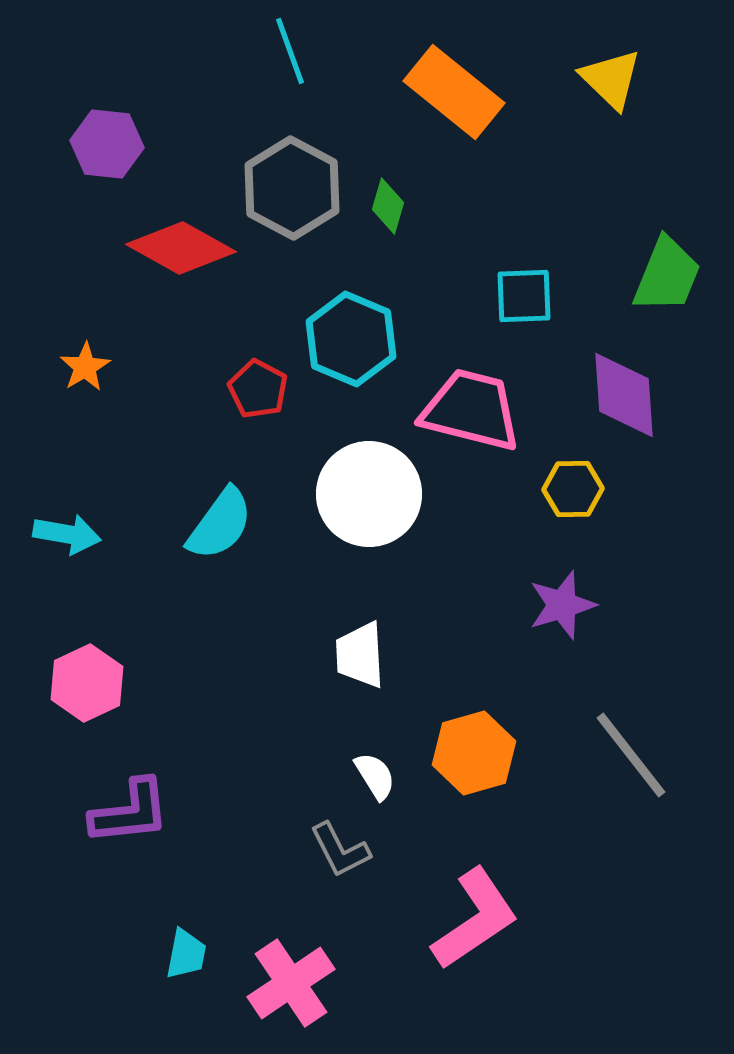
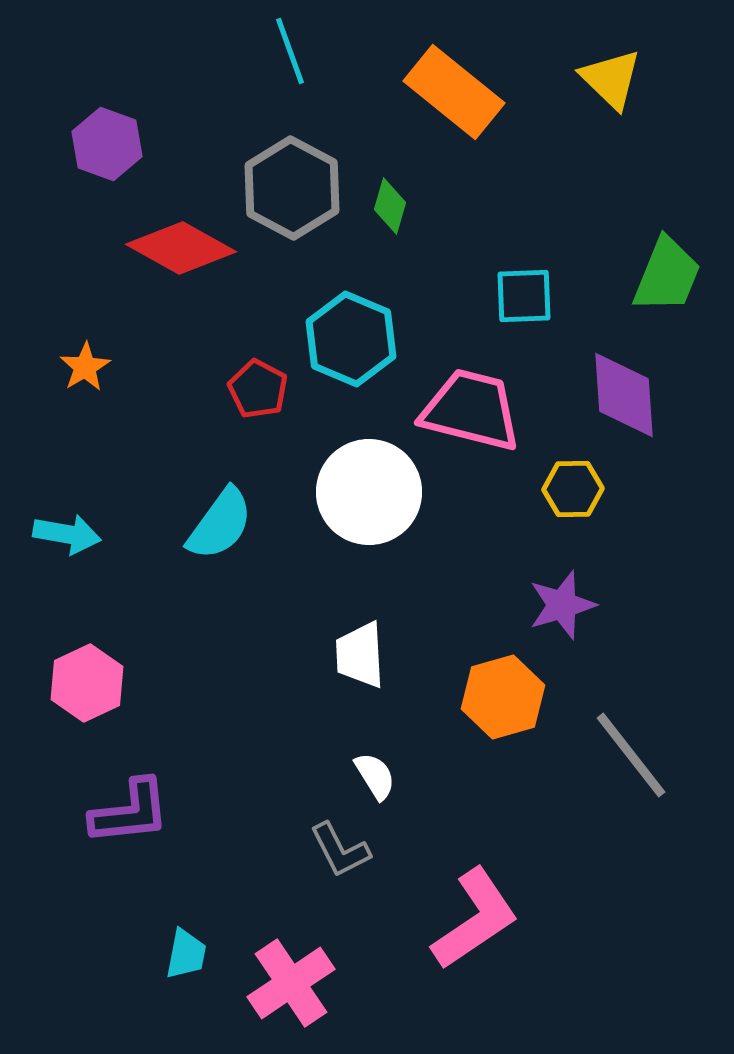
purple hexagon: rotated 14 degrees clockwise
green diamond: moved 2 px right
white circle: moved 2 px up
orange hexagon: moved 29 px right, 56 px up
